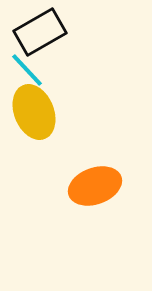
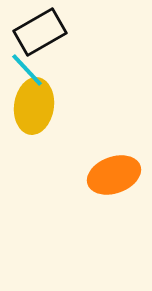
yellow ellipse: moved 6 px up; rotated 30 degrees clockwise
orange ellipse: moved 19 px right, 11 px up
